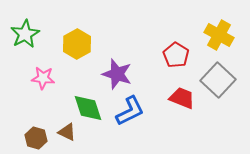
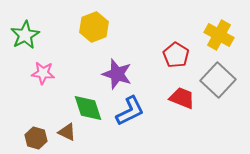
green star: moved 1 px down
yellow hexagon: moved 17 px right, 17 px up; rotated 8 degrees clockwise
pink star: moved 5 px up
